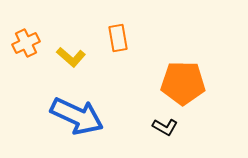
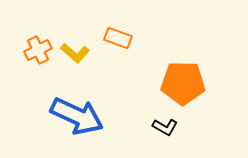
orange rectangle: rotated 60 degrees counterclockwise
orange cross: moved 12 px right, 7 px down
yellow L-shape: moved 4 px right, 4 px up
